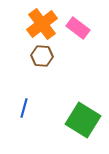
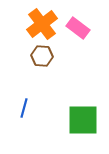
green square: rotated 32 degrees counterclockwise
